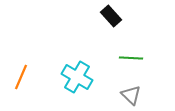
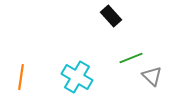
green line: rotated 25 degrees counterclockwise
orange line: rotated 15 degrees counterclockwise
gray triangle: moved 21 px right, 19 px up
